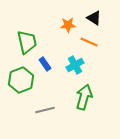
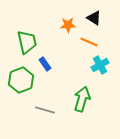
cyan cross: moved 25 px right
green arrow: moved 2 px left, 2 px down
gray line: rotated 30 degrees clockwise
